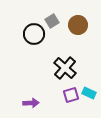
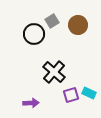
black cross: moved 11 px left, 4 px down
